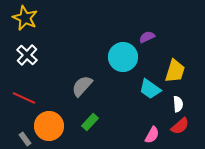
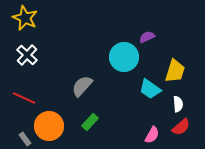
cyan circle: moved 1 px right
red semicircle: moved 1 px right, 1 px down
